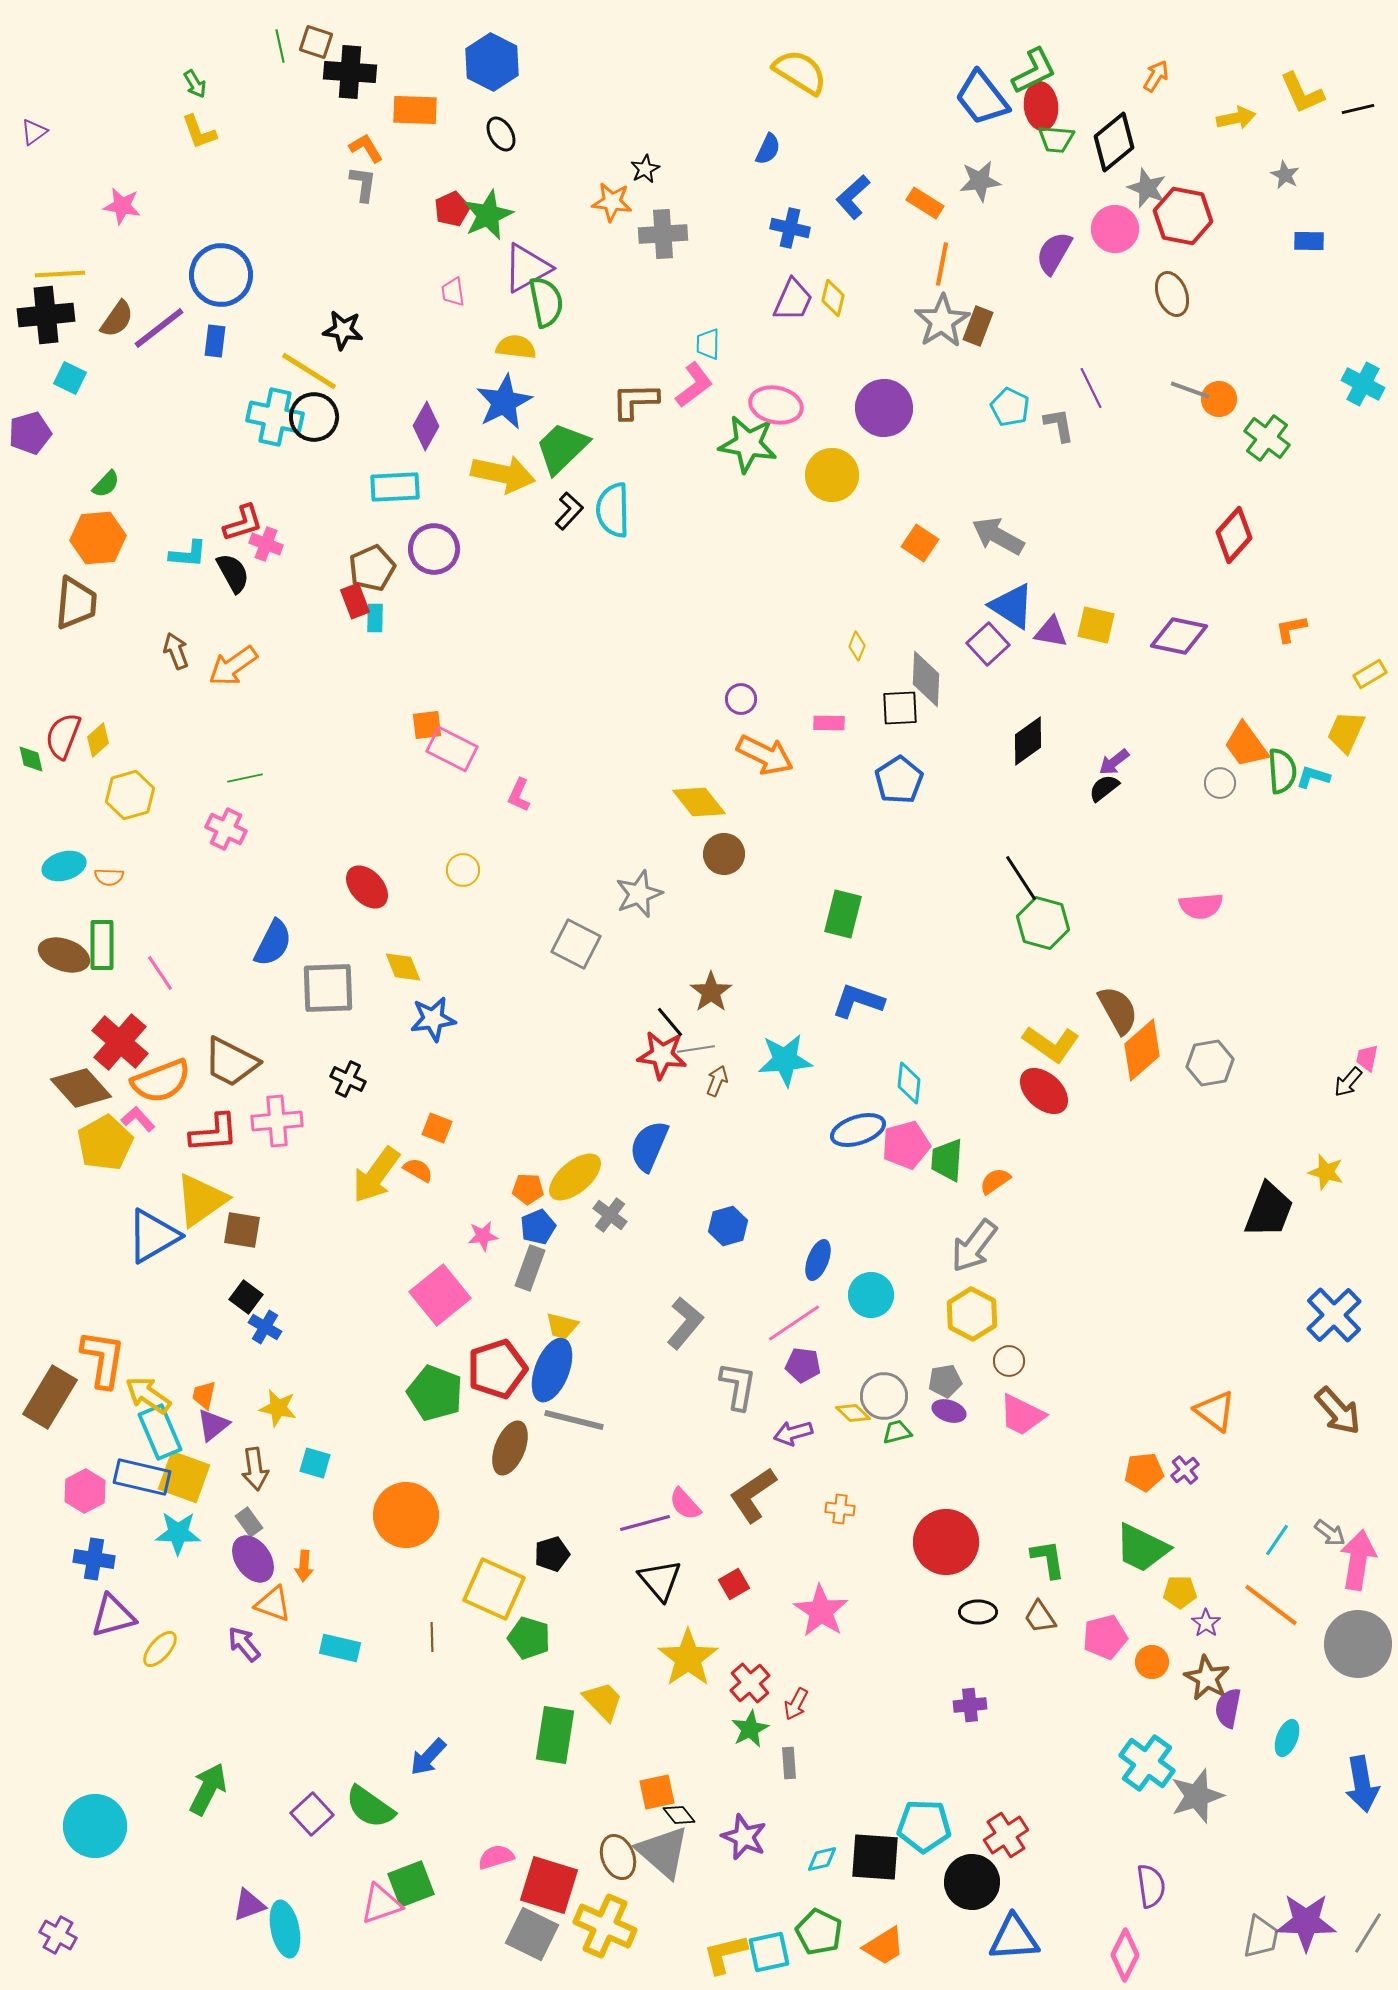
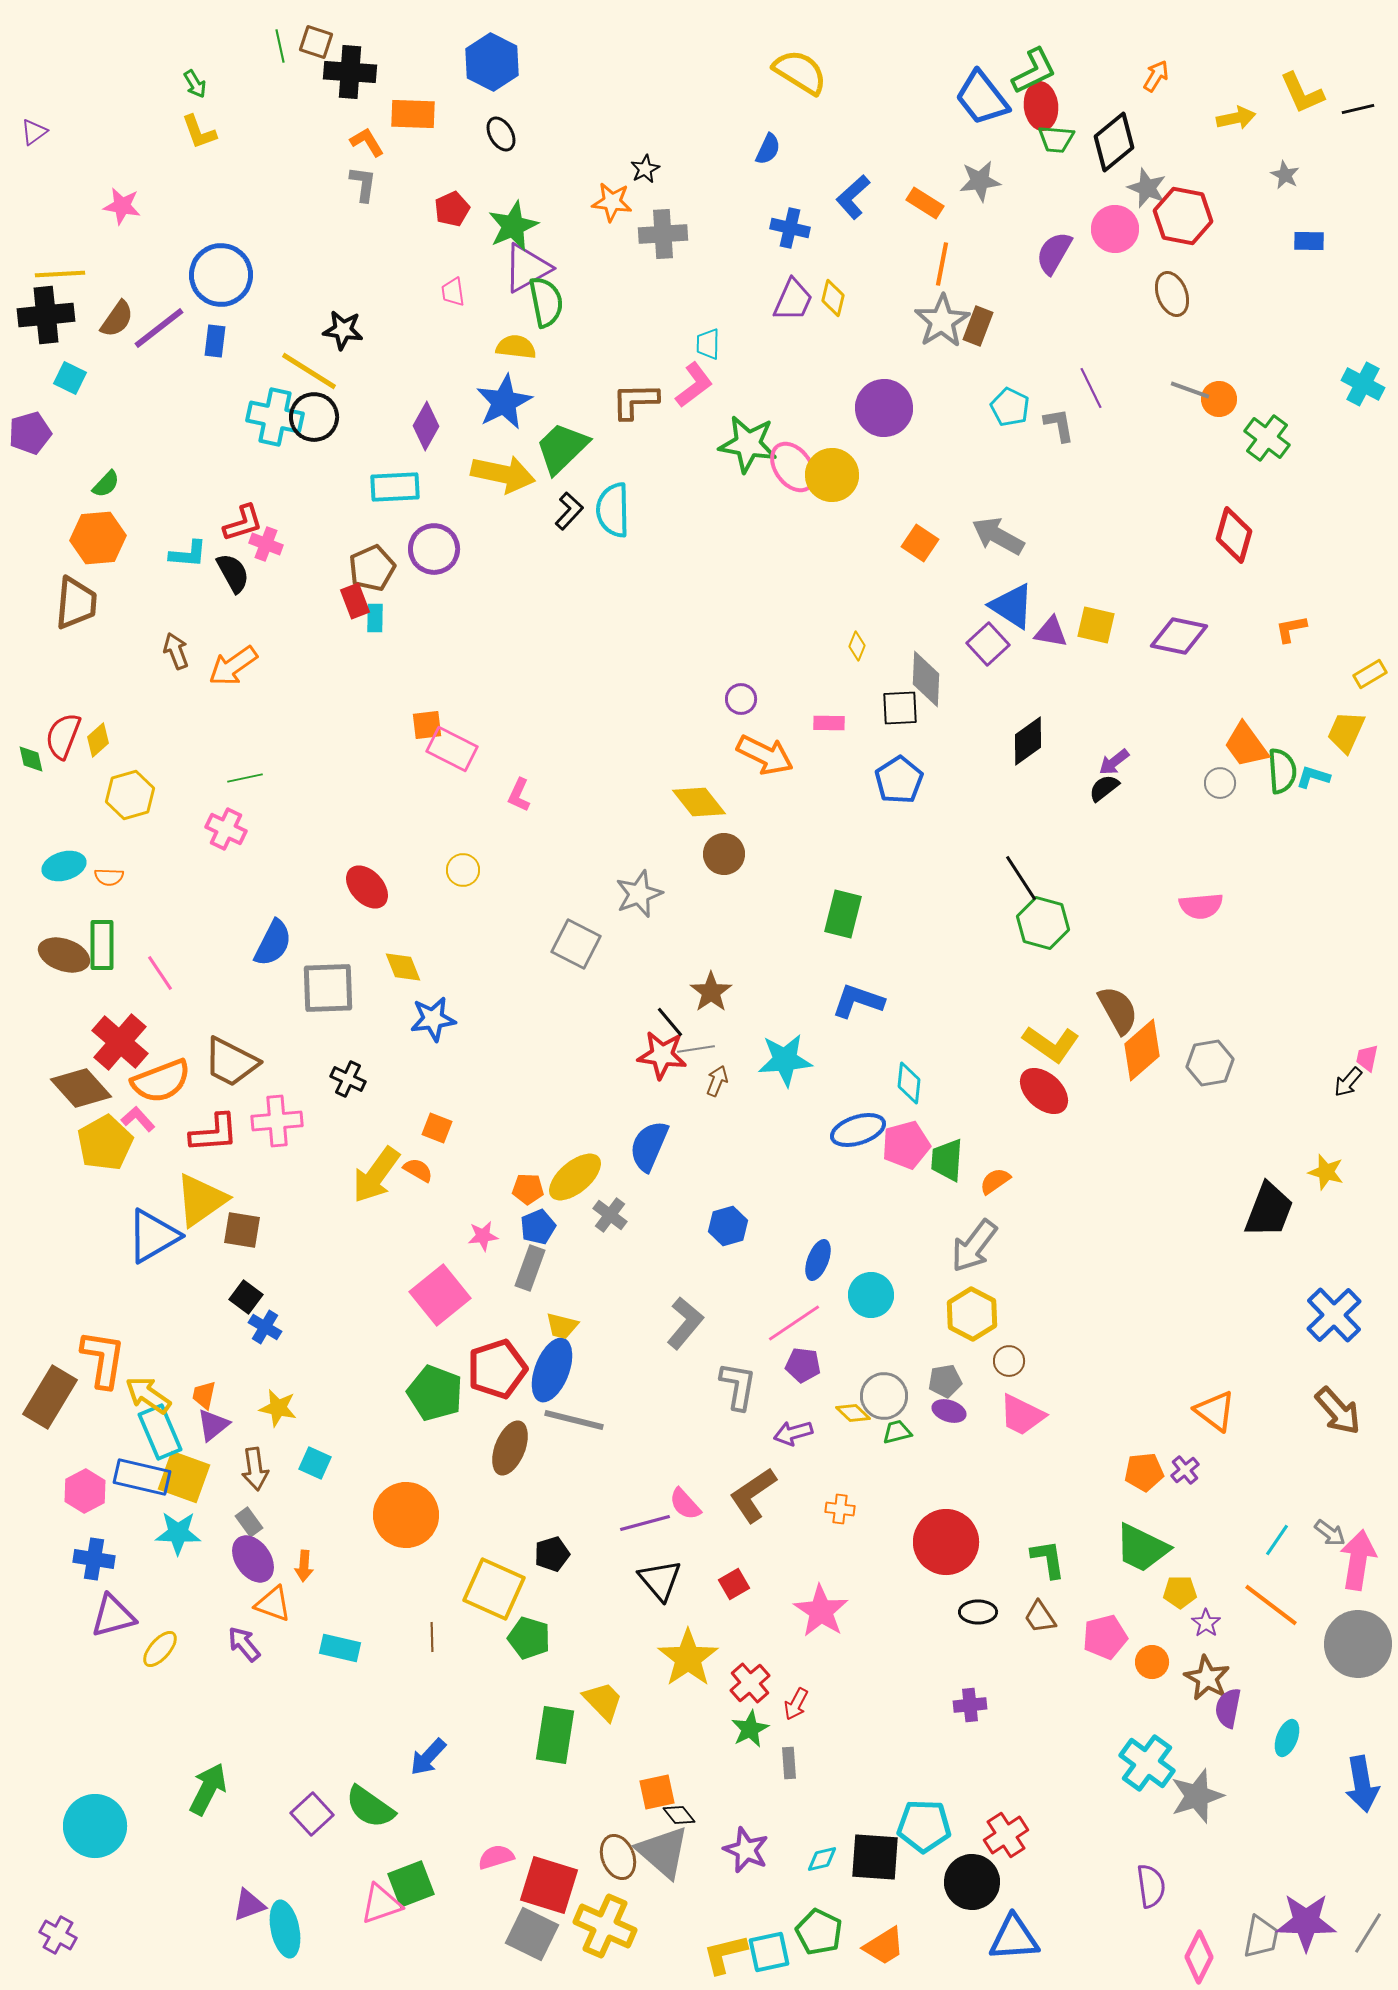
orange rectangle at (415, 110): moved 2 px left, 4 px down
orange L-shape at (366, 148): moved 1 px right, 6 px up
green star at (488, 215): moved 25 px right, 11 px down
pink ellipse at (776, 405): moved 17 px right, 62 px down; rotated 42 degrees clockwise
red diamond at (1234, 535): rotated 26 degrees counterclockwise
cyan square at (315, 1463): rotated 8 degrees clockwise
purple star at (744, 1837): moved 2 px right, 13 px down
pink diamond at (1125, 1955): moved 74 px right, 2 px down
